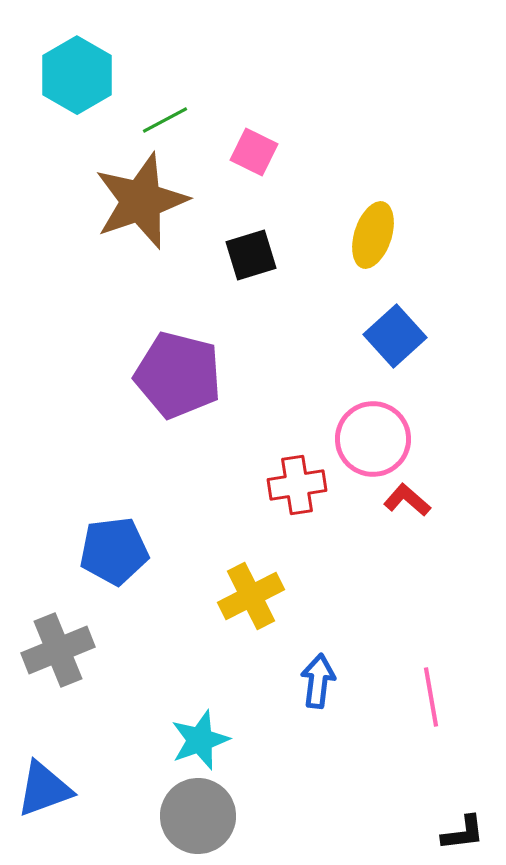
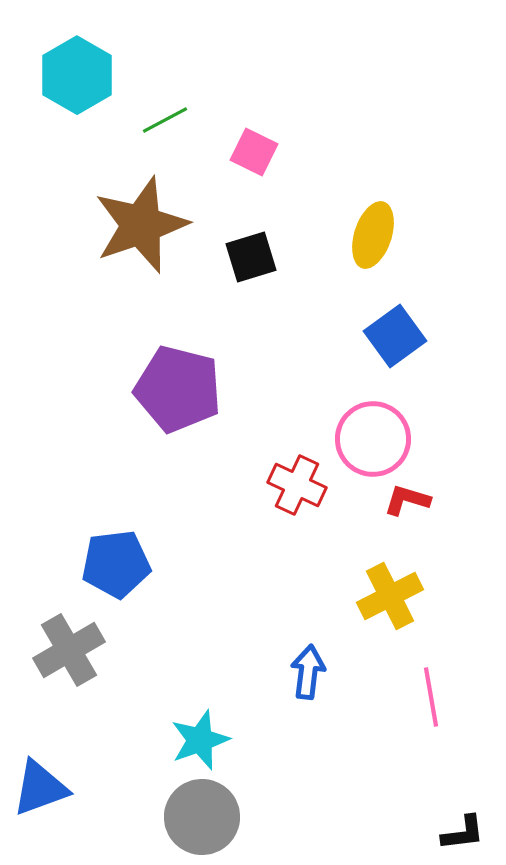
brown star: moved 24 px down
black square: moved 2 px down
blue square: rotated 6 degrees clockwise
purple pentagon: moved 14 px down
red cross: rotated 34 degrees clockwise
red L-shape: rotated 24 degrees counterclockwise
blue pentagon: moved 2 px right, 13 px down
yellow cross: moved 139 px right
gray cross: moved 11 px right; rotated 8 degrees counterclockwise
blue arrow: moved 10 px left, 9 px up
blue triangle: moved 4 px left, 1 px up
gray circle: moved 4 px right, 1 px down
